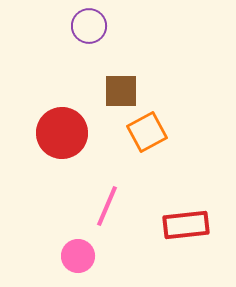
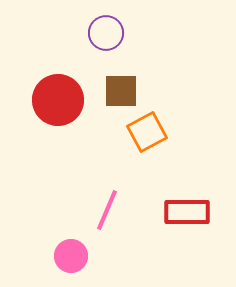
purple circle: moved 17 px right, 7 px down
red circle: moved 4 px left, 33 px up
pink line: moved 4 px down
red rectangle: moved 1 px right, 13 px up; rotated 6 degrees clockwise
pink circle: moved 7 px left
